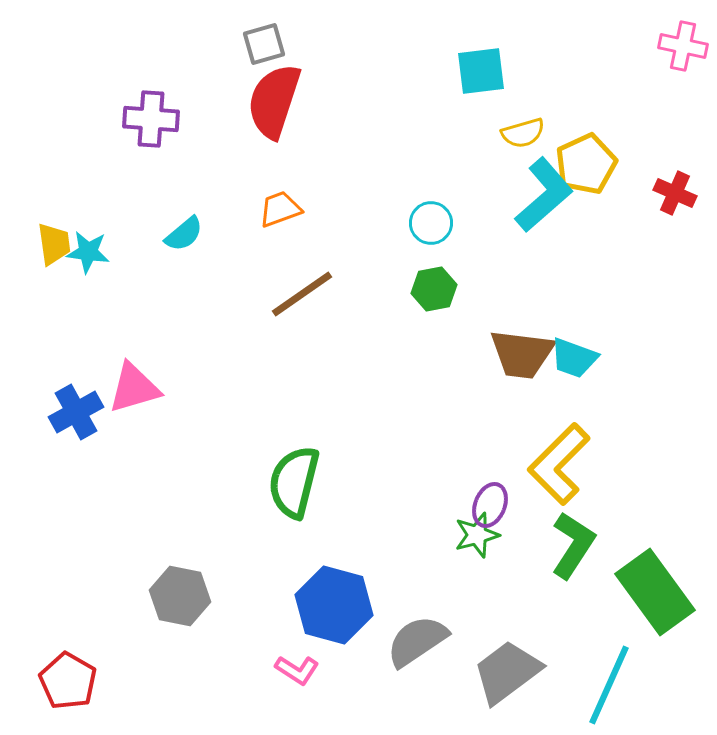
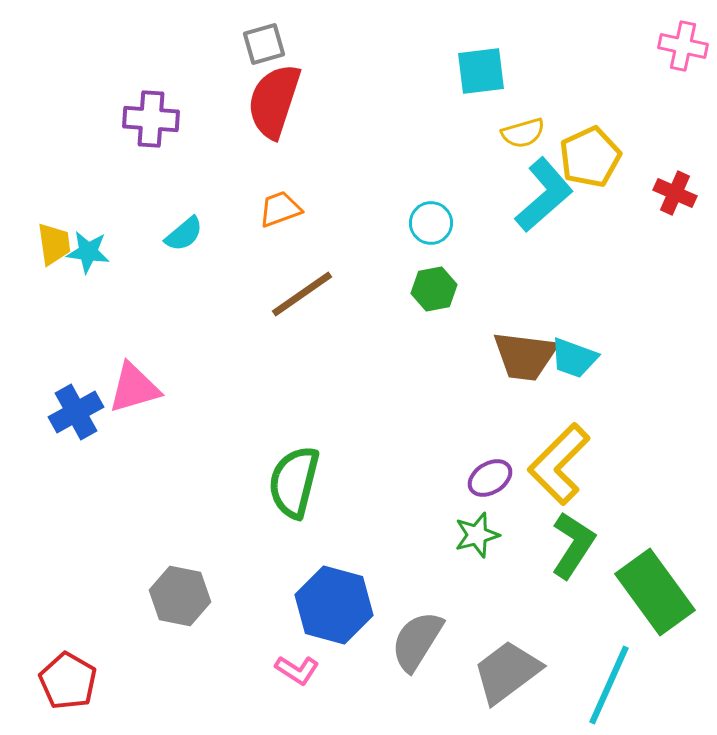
yellow pentagon: moved 4 px right, 7 px up
brown trapezoid: moved 3 px right, 2 px down
purple ellipse: moved 27 px up; rotated 36 degrees clockwise
gray semicircle: rotated 24 degrees counterclockwise
